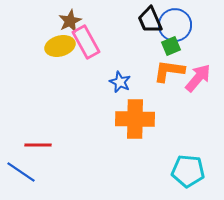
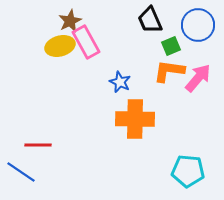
blue circle: moved 23 px right
